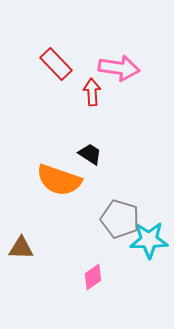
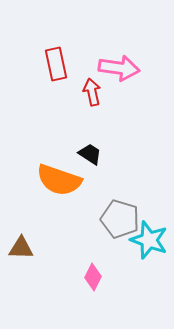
red rectangle: rotated 32 degrees clockwise
red arrow: rotated 8 degrees counterclockwise
cyan star: rotated 21 degrees clockwise
pink diamond: rotated 28 degrees counterclockwise
